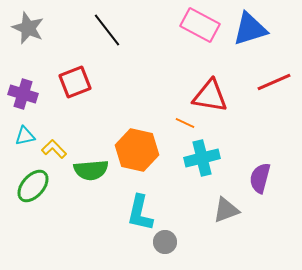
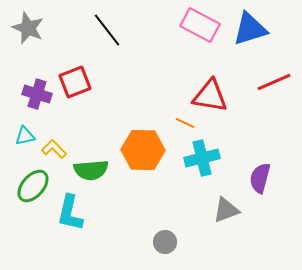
purple cross: moved 14 px right
orange hexagon: moved 6 px right; rotated 12 degrees counterclockwise
cyan L-shape: moved 70 px left
